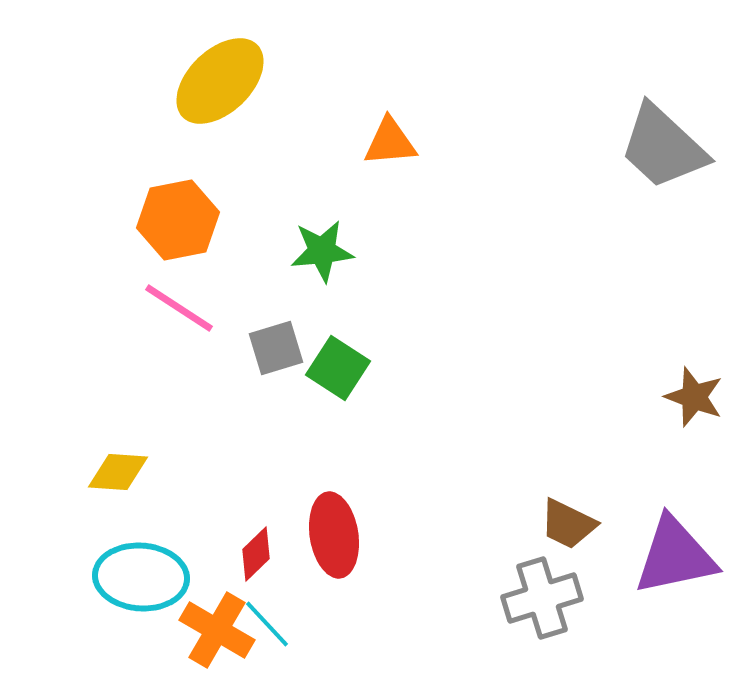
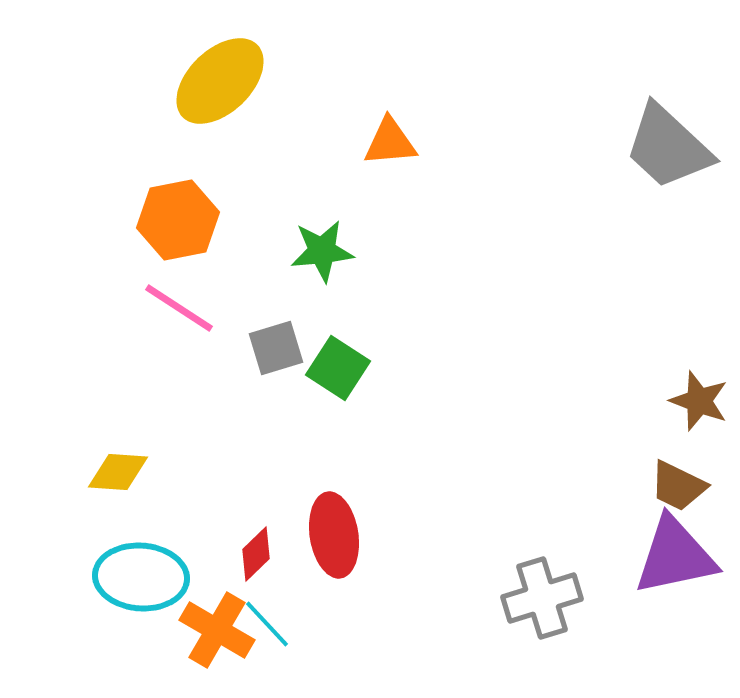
gray trapezoid: moved 5 px right
brown star: moved 5 px right, 4 px down
brown trapezoid: moved 110 px right, 38 px up
